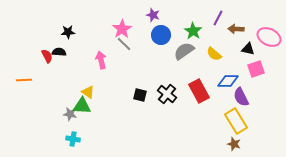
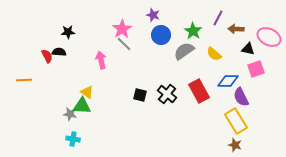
yellow triangle: moved 1 px left
brown star: moved 1 px right, 1 px down
